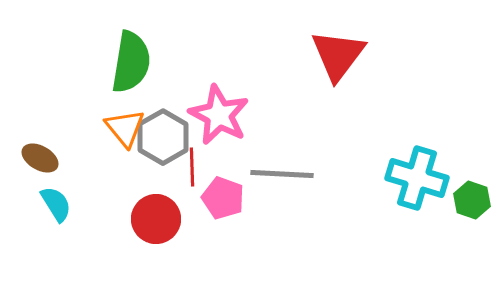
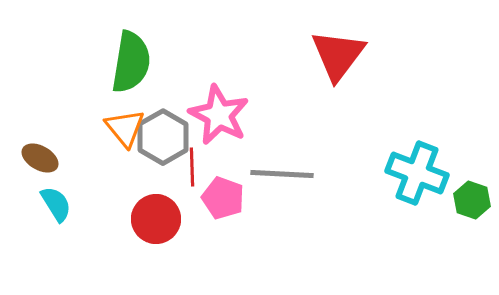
cyan cross: moved 5 px up; rotated 4 degrees clockwise
